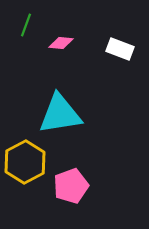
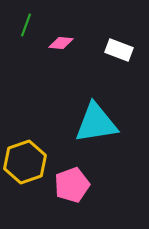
white rectangle: moved 1 px left, 1 px down
cyan triangle: moved 36 px right, 9 px down
yellow hexagon: rotated 9 degrees clockwise
pink pentagon: moved 1 px right, 1 px up
